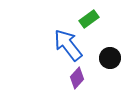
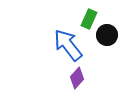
green rectangle: rotated 30 degrees counterclockwise
black circle: moved 3 px left, 23 px up
